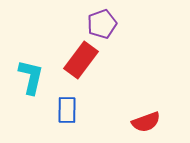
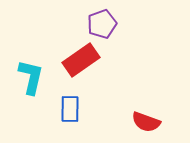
red rectangle: rotated 18 degrees clockwise
blue rectangle: moved 3 px right, 1 px up
red semicircle: rotated 40 degrees clockwise
